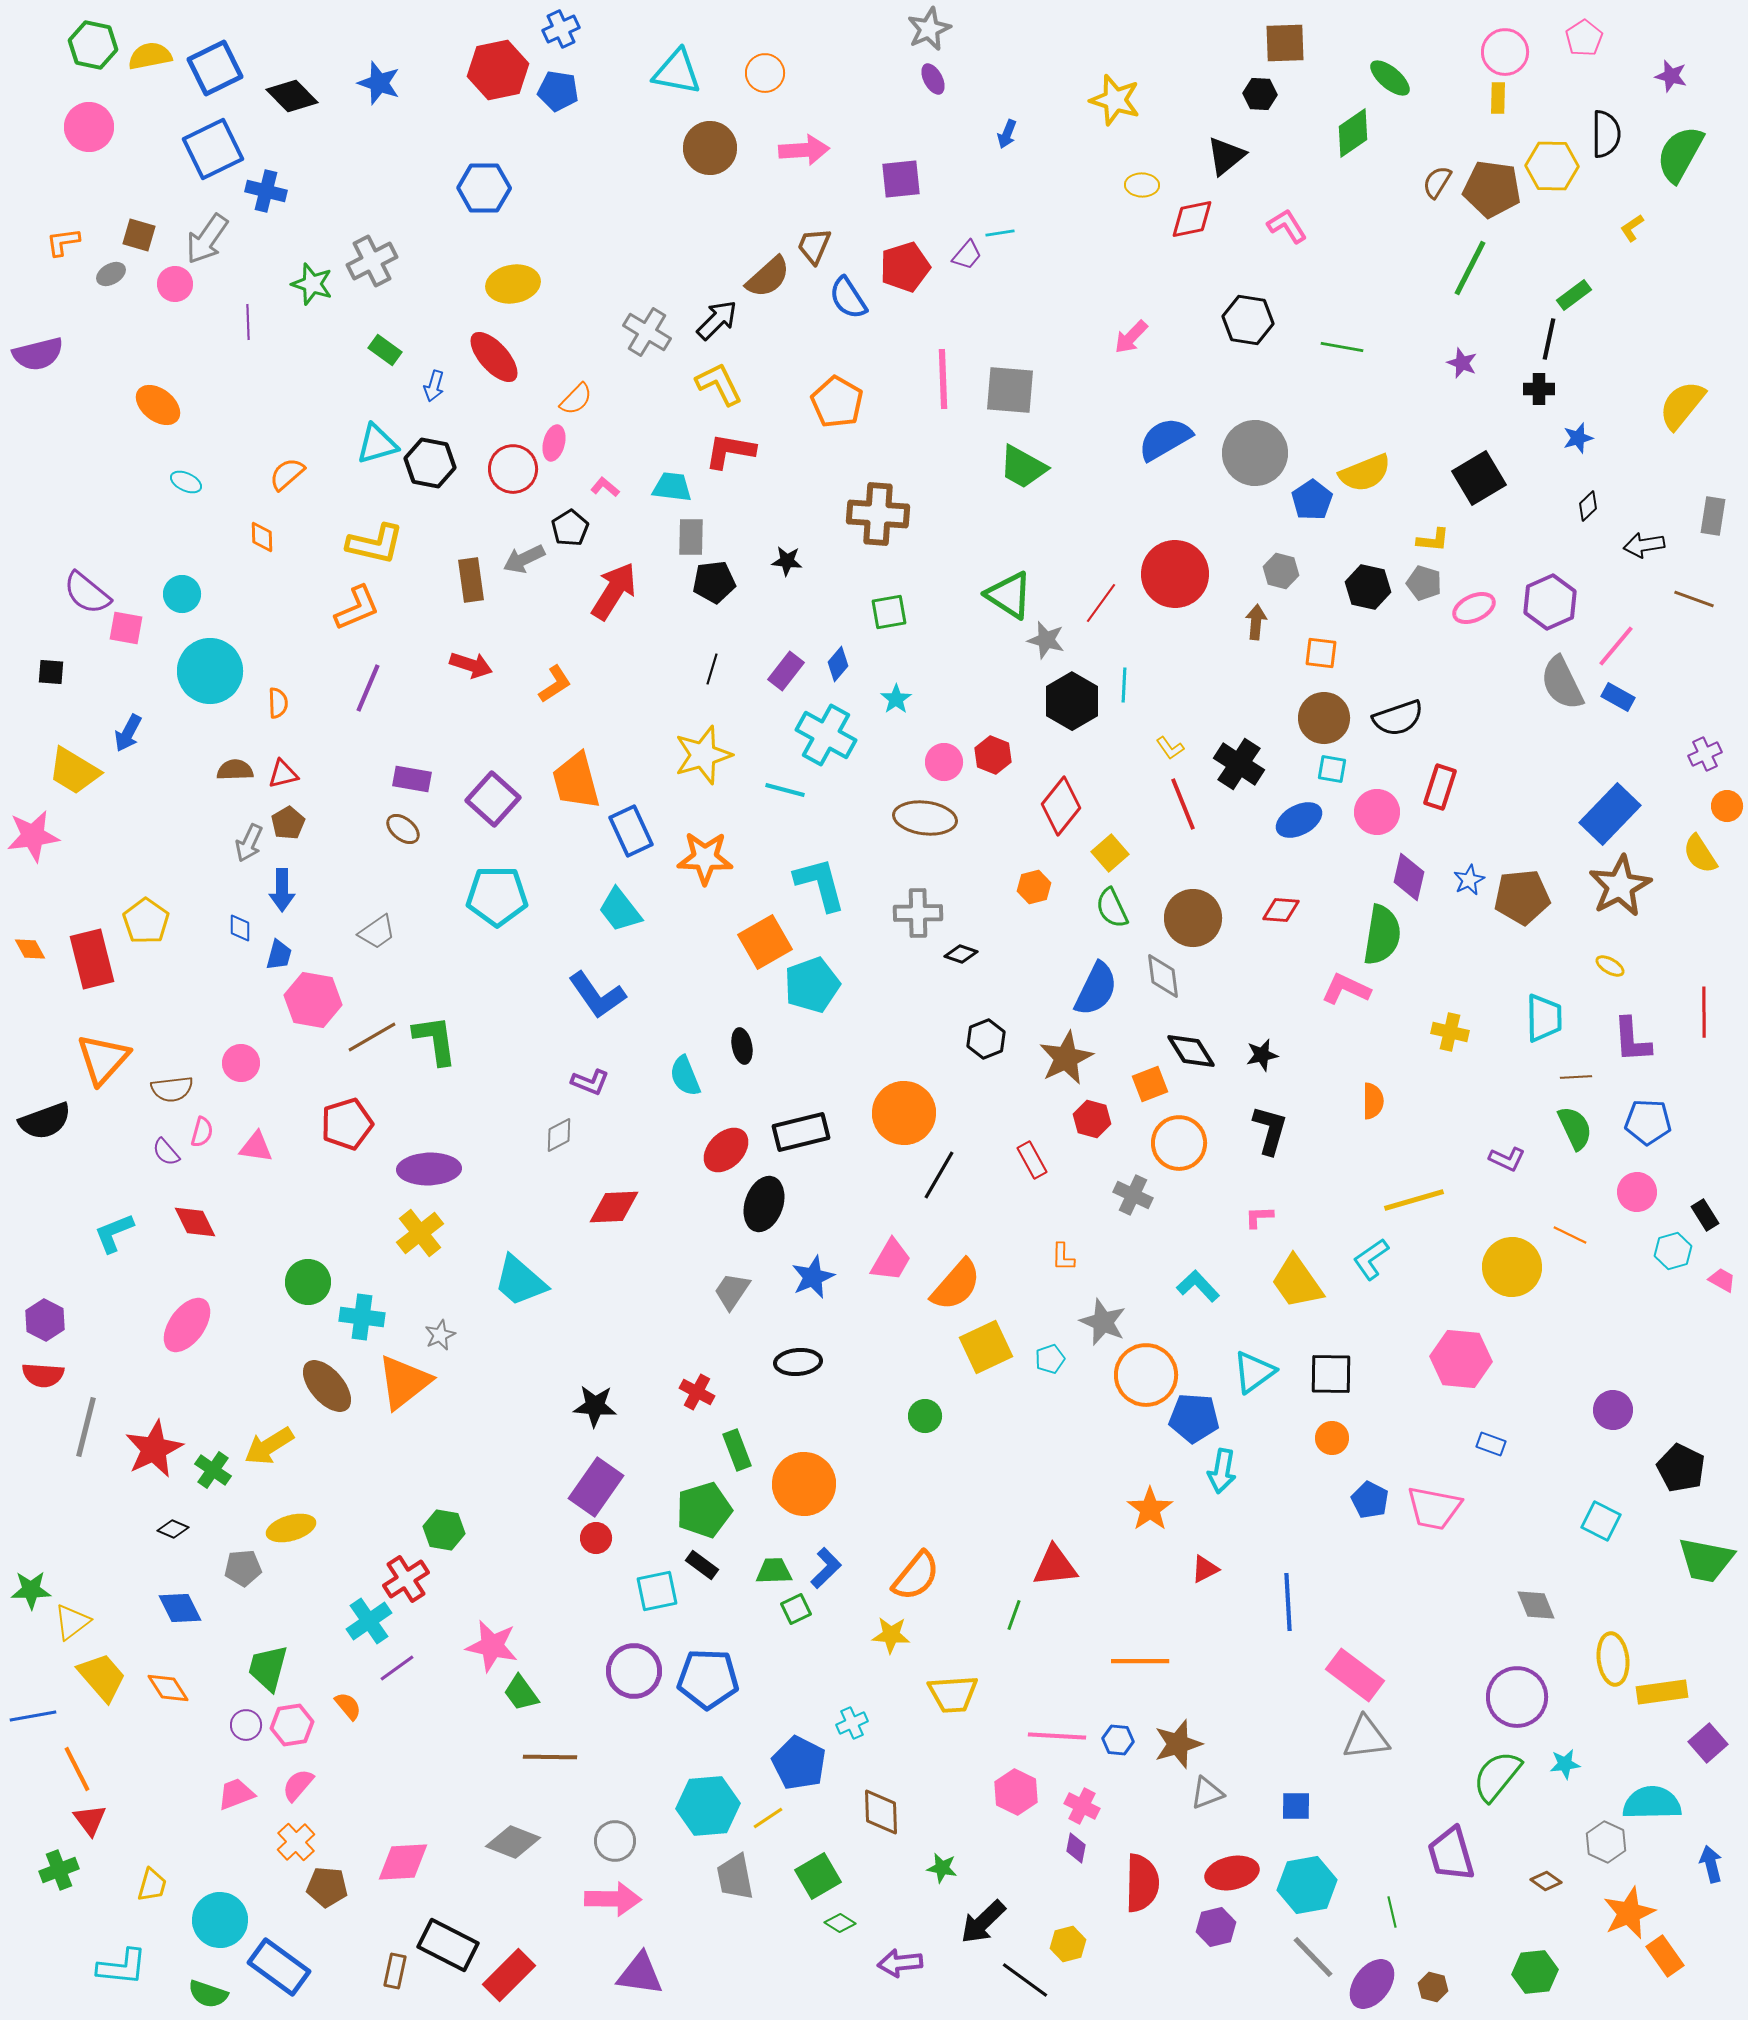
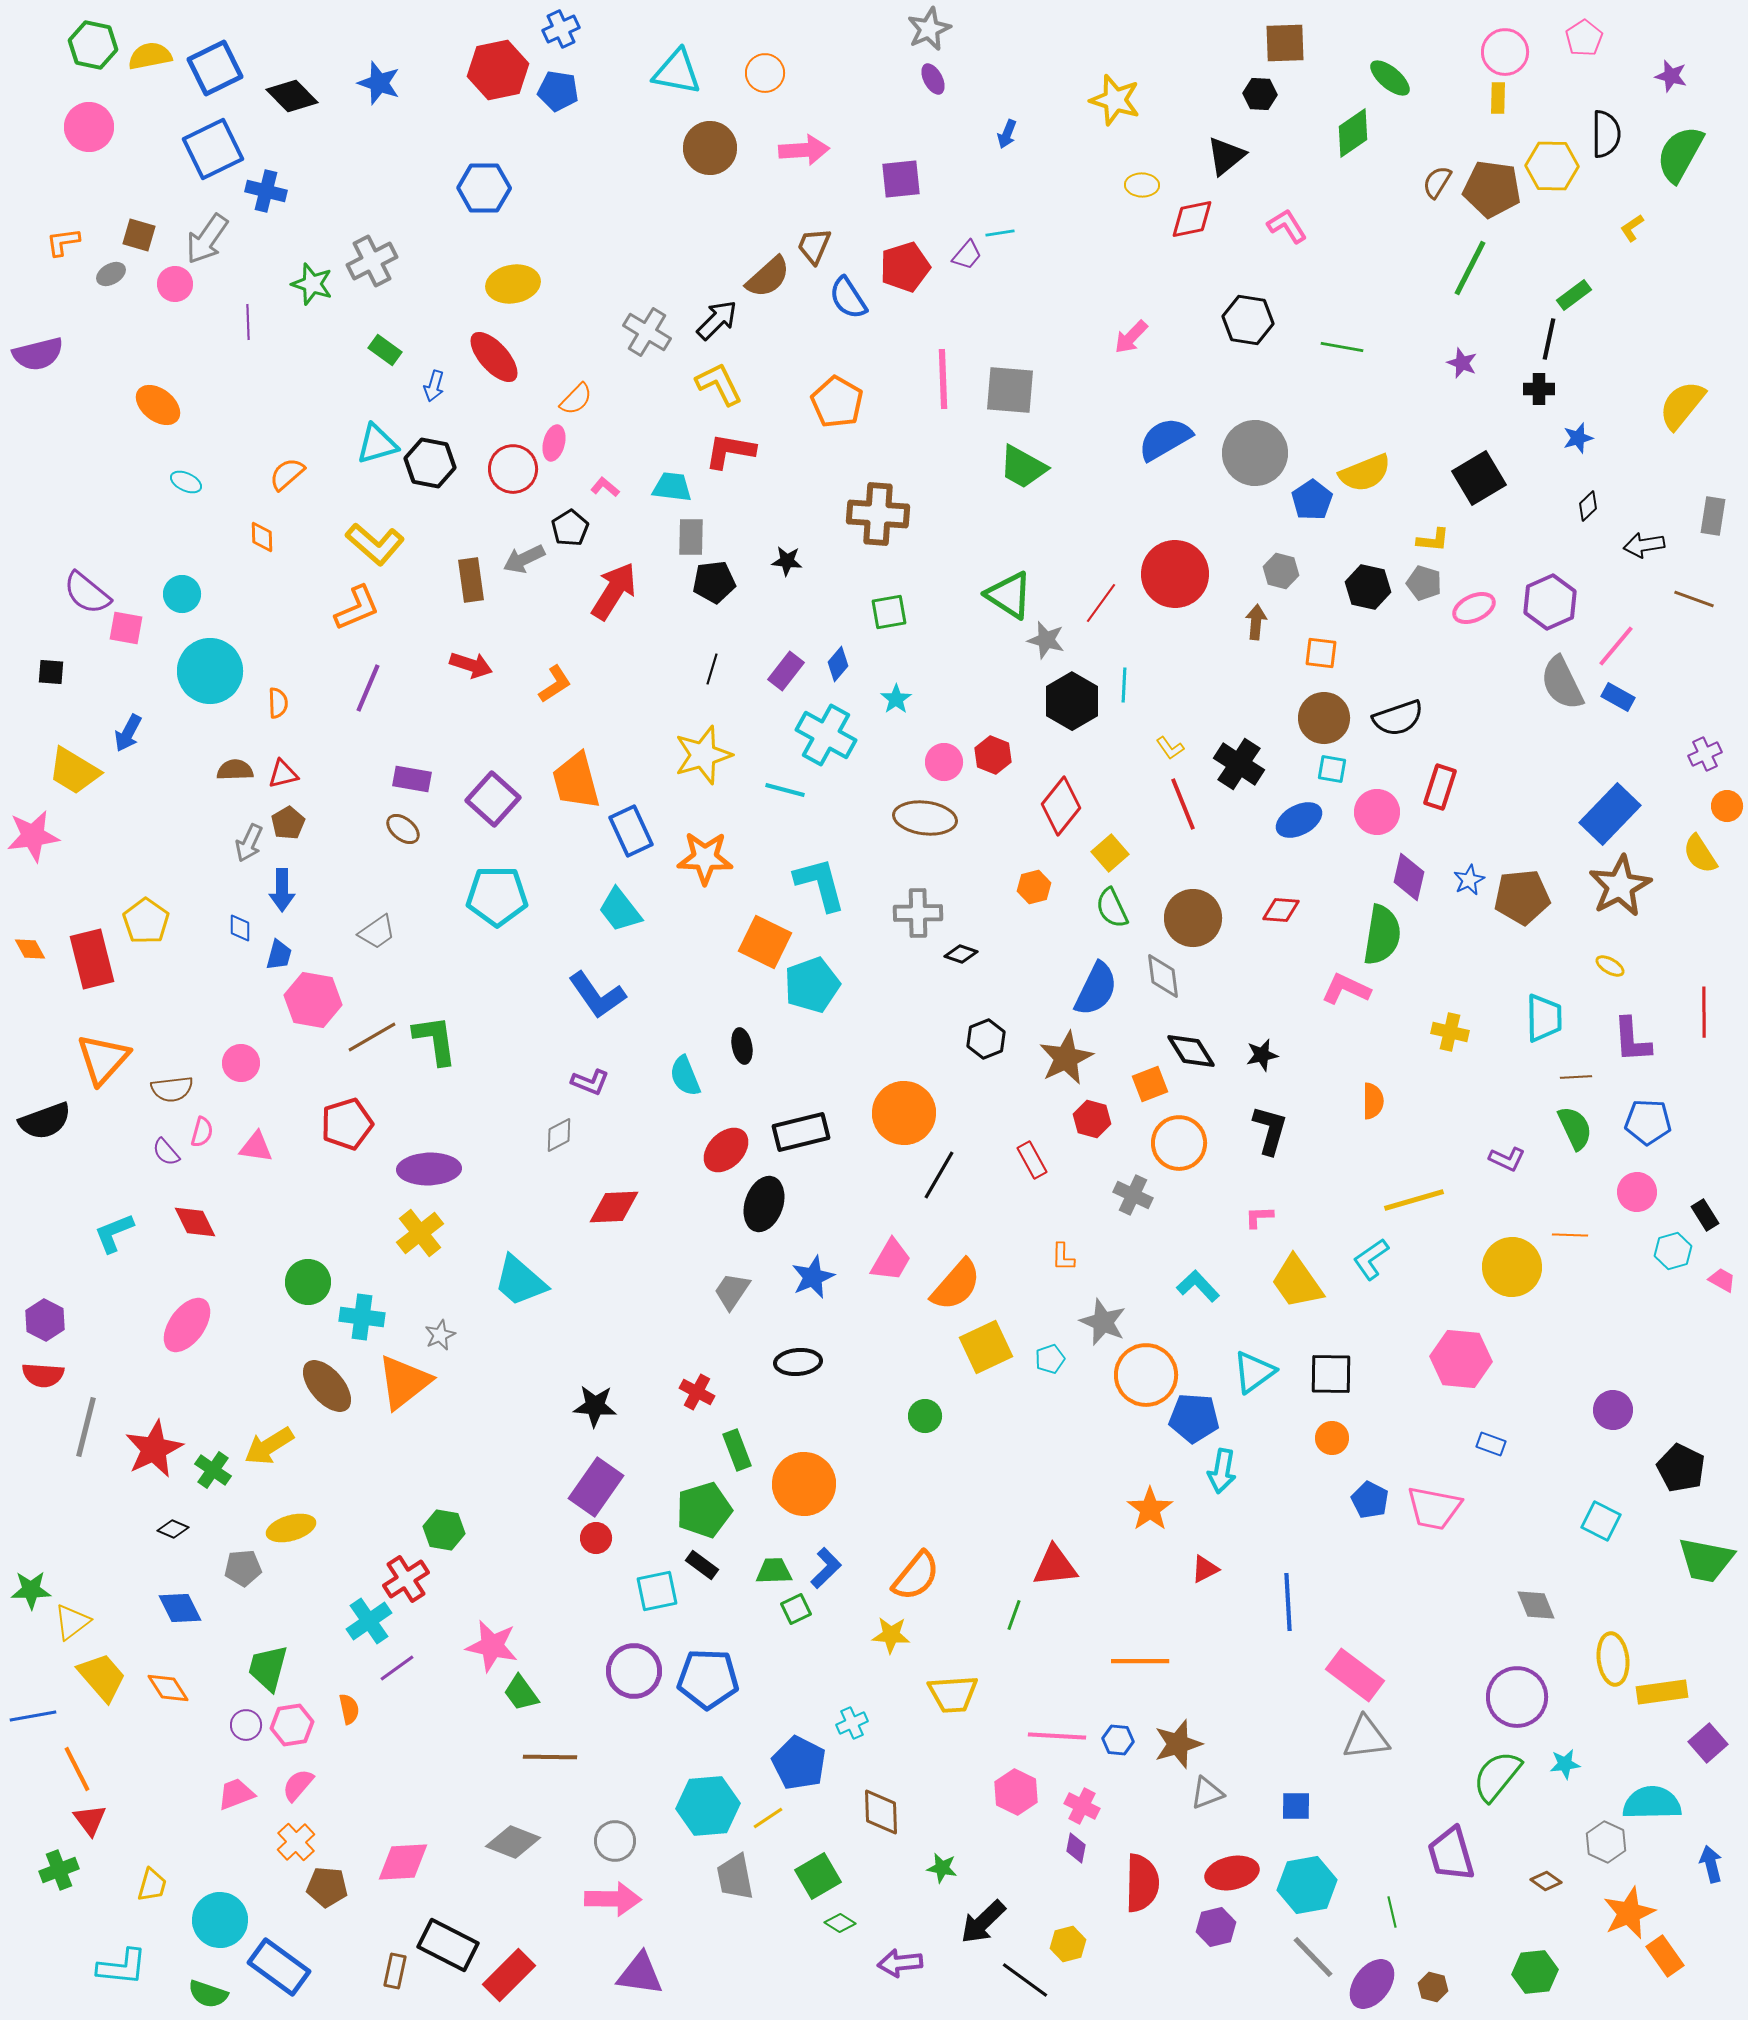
yellow L-shape at (375, 544): rotated 28 degrees clockwise
orange square at (765, 942): rotated 34 degrees counterclockwise
orange line at (1570, 1235): rotated 24 degrees counterclockwise
orange semicircle at (348, 1706): moved 1 px right, 3 px down; rotated 28 degrees clockwise
